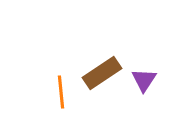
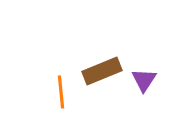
brown rectangle: moved 2 px up; rotated 12 degrees clockwise
